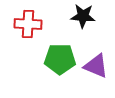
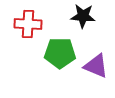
green pentagon: moved 6 px up
